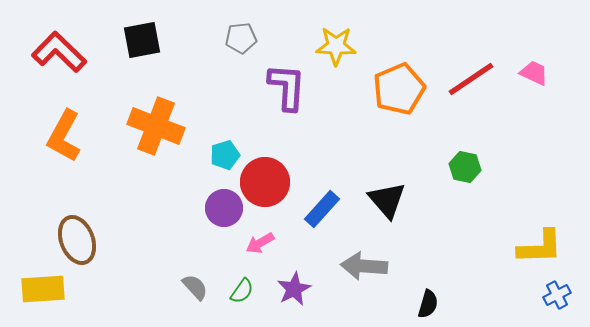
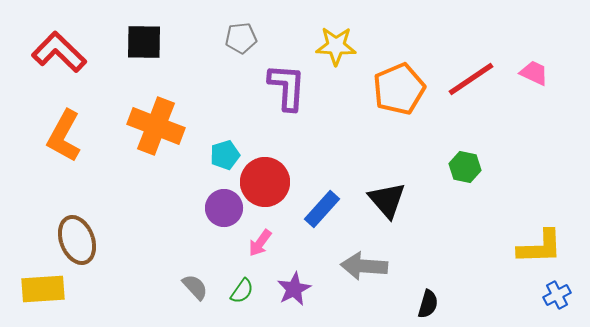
black square: moved 2 px right, 2 px down; rotated 12 degrees clockwise
pink arrow: rotated 24 degrees counterclockwise
